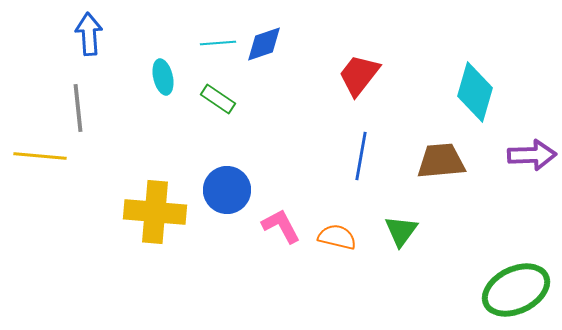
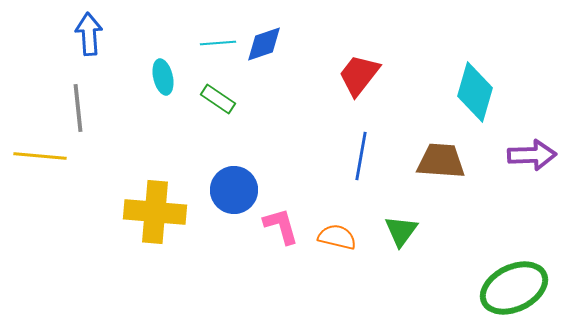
brown trapezoid: rotated 9 degrees clockwise
blue circle: moved 7 px right
pink L-shape: rotated 12 degrees clockwise
green ellipse: moved 2 px left, 2 px up
